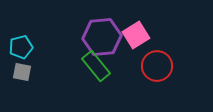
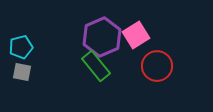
purple hexagon: rotated 18 degrees counterclockwise
